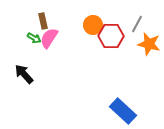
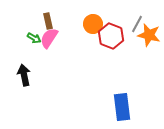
brown rectangle: moved 5 px right
orange circle: moved 1 px up
red hexagon: rotated 20 degrees clockwise
orange star: moved 9 px up
black arrow: moved 1 px down; rotated 30 degrees clockwise
blue rectangle: moved 1 px left, 4 px up; rotated 40 degrees clockwise
